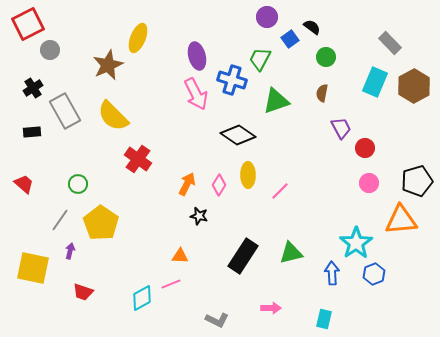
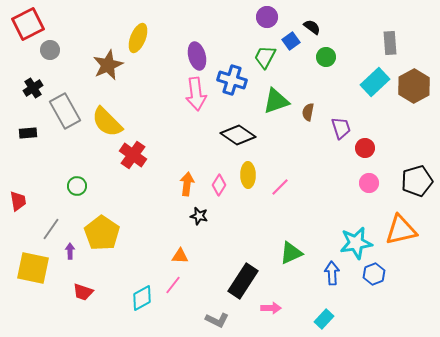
blue square at (290, 39): moved 1 px right, 2 px down
gray rectangle at (390, 43): rotated 40 degrees clockwise
green trapezoid at (260, 59): moved 5 px right, 2 px up
cyan rectangle at (375, 82): rotated 24 degrees clockwise
brown semicircle at (322, 93): moved 14 px left, 19 px down
pink arrow at (196, 94): rotated 20 degrees clockwise
yellow semicircle at (113, 116): moved 6 px left, 6 px down
purple trapezoid at (341, 128): rotated 10 degrees clockwise
black rectangle at (32, 132): moved 4 px left, 1 px down
red cross at (138, 159): moved 5 px left, 4 px up
red trapezoid at (24, 184): moved 6 px left, 17 px down; rotated 40 degrees clockwise
green circle at (78, 184): moved 1 px left, 2 px down
orange arrow at (187, 184): rotated 20 degrees counterclockwise
pink line at (280, 191): moved 4 px up
gray line at (60, 220): moved 9 px left, 9 px down
orange triangle at (401, 220): moved 10 px down; rotated 8 degrees counterclockwise
yellow pentagon at (101, 223): moved 1 px right, 10 px down
cyan star at (356, 243): rotated 24 degrees clockwise
purple arrow at (70, 251): rotated 14 degrees counterclockwise
green triangle at (291, 253): rotated 10 degrees counterclockwise
black rectangle at (243, 256): moved 25 px down
pink line at (171, 284): moved 2 px right, 1 px down; rotated 30 degrees counterclockwise
cyan rectangle at (324, 319): rotated 30 degrees clockwise
